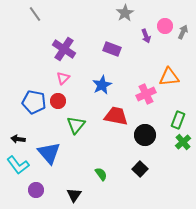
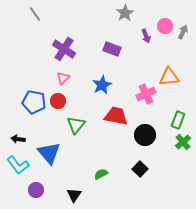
green semicircle: rotated 80 degrees counterclockwise
